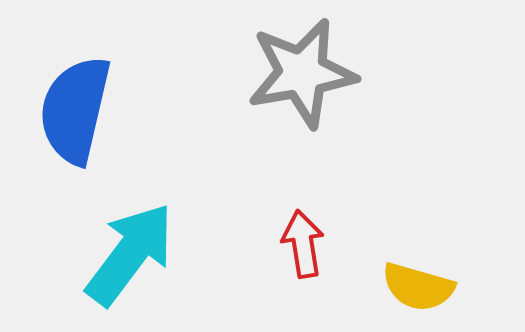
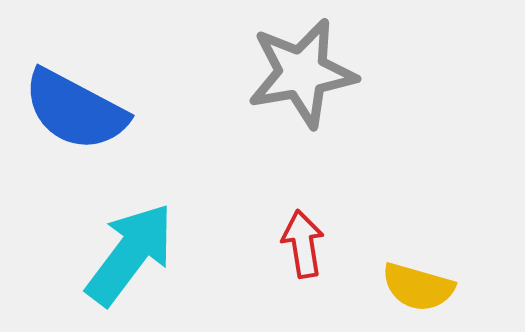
blue semicircle: rotated 75 degrees counterclockwise
